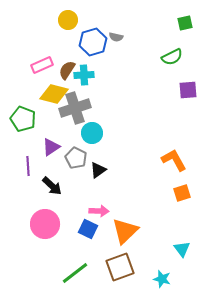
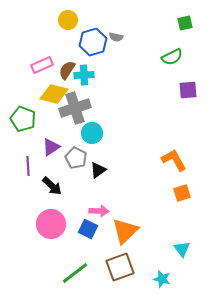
pink circle: moved 6 px right
